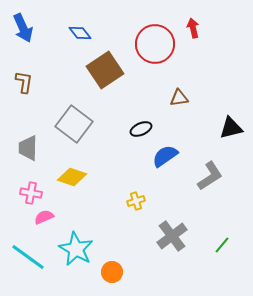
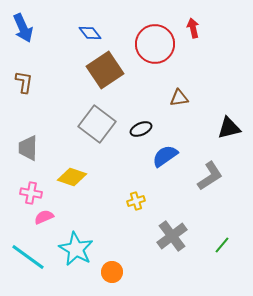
blue diamond: moved 10 px right
gray square: moved 23 px right
black triangle: moved 2 px left
